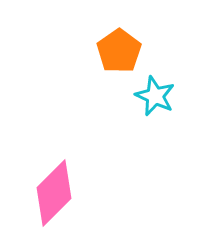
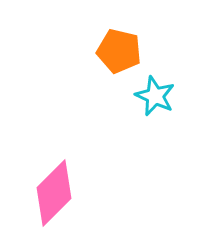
orange pentagon: rotated 24 degrees counterclockwise
